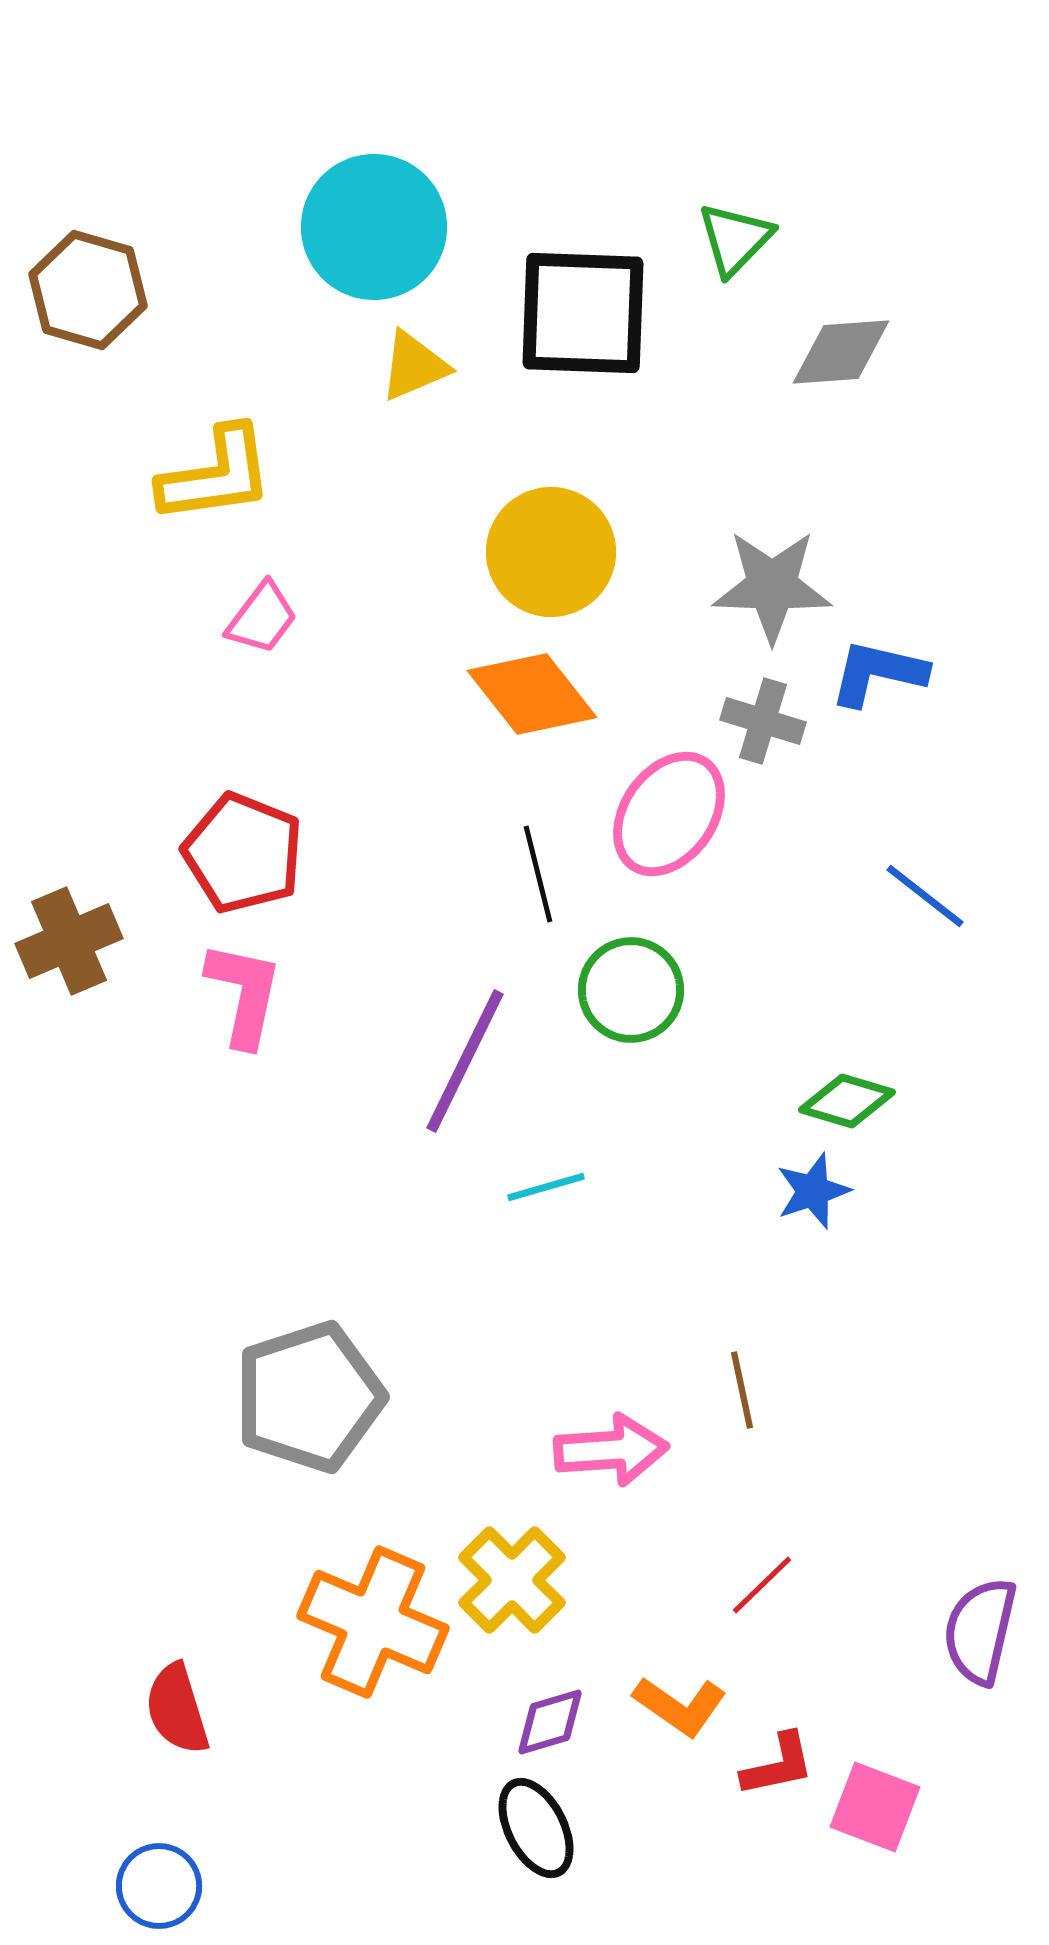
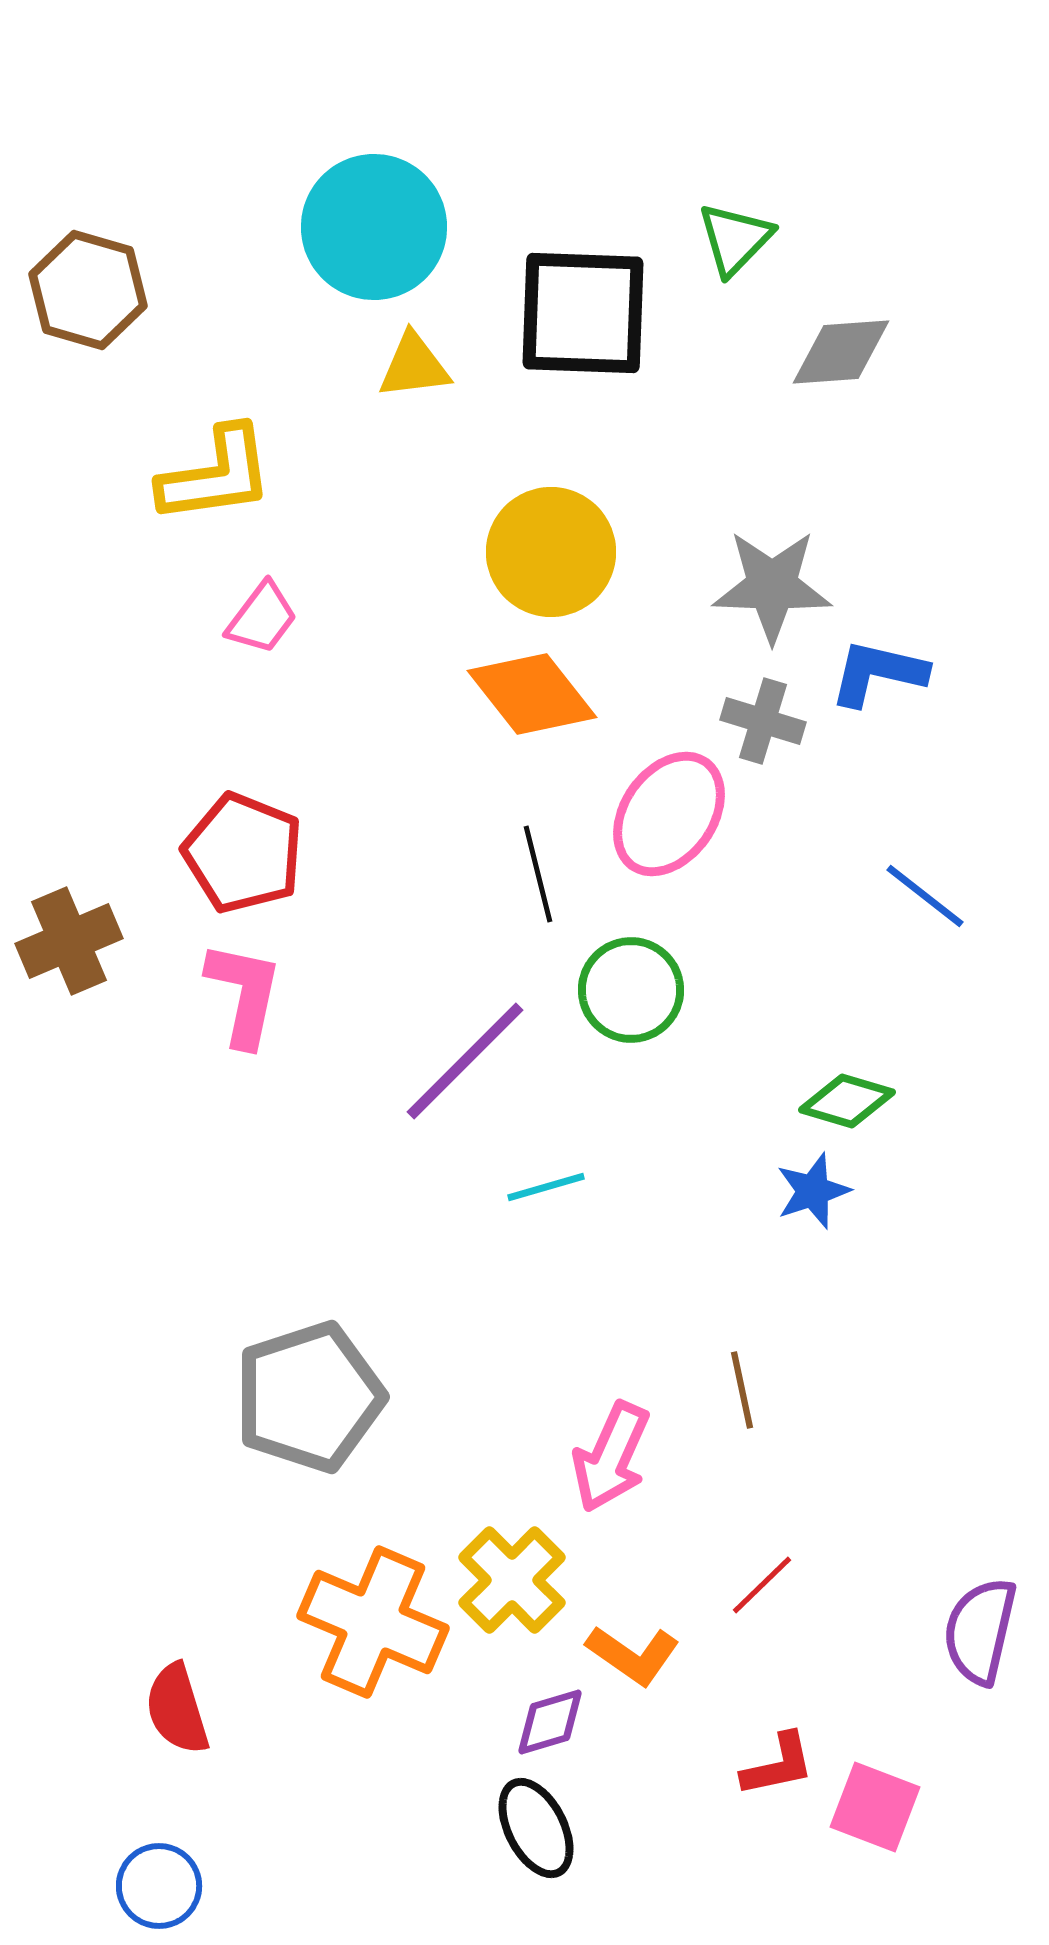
yellow triangle: rotated 16 degrees clockwise
purple line: rotated 19 degrees clockwise
pink arrow: moved 7 px down; rotated 118 degrees clockwise
orange L-shape: moved 47 px left, 51 px up
